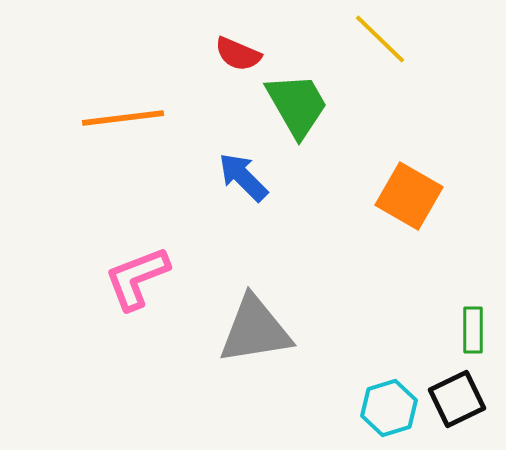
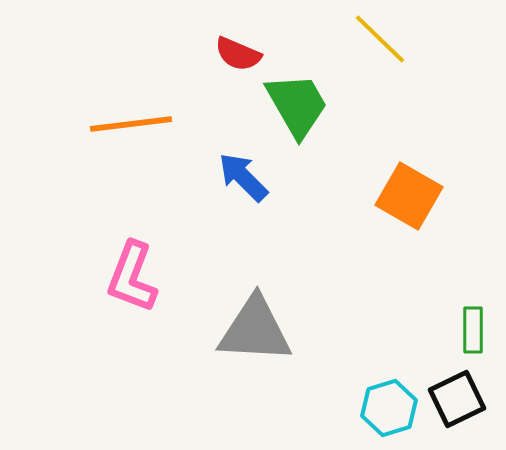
orange line: moved 8 px right, 6 px down
pink L-shape: moved 5 px left, 1 px up; rotated 48 degrees counterclockwise
gray triangle: rotated 12 degrees clockwise
